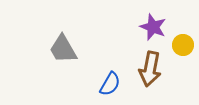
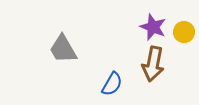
yellow circle: moved 1 px right, 13 px up
brown arrow: moved 3 px right, 5 px up
blue semicircle: moved 2 px right
